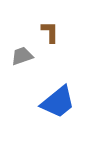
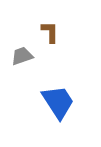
blue trapezoid: rotated 84 degrees counterclockwise
